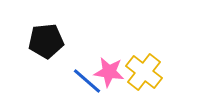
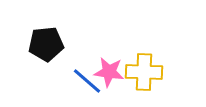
black pentagon: moved 3 px down
yellow cross: rotated 36 degrees counterclockwise
